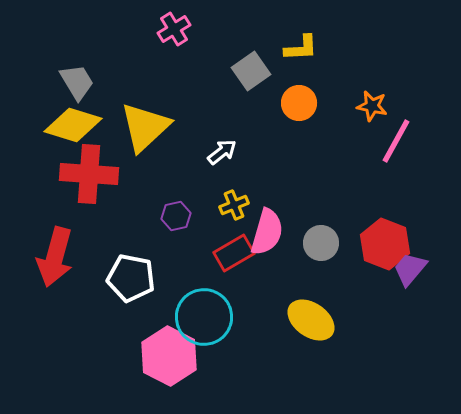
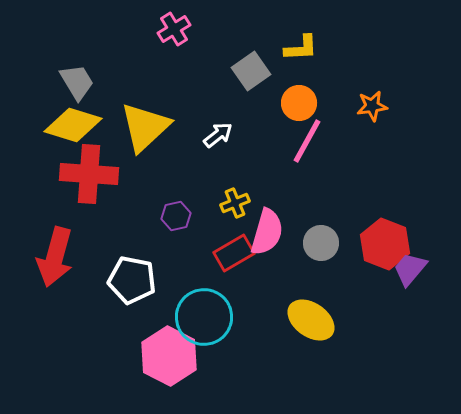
orange star: rotated 20 degrees counterclockwise
pink line: moved 89 px left
white arrow: moved 4 px left, 17 px up
yellow cross: moved 1 px right, 2 px up
white pentagon: moved 1 px right, 2 px down
